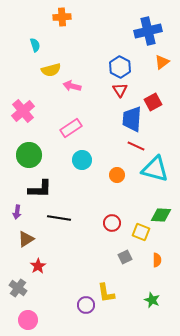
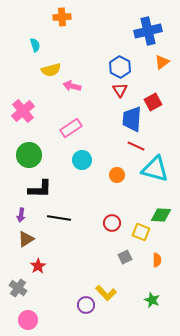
purple arrow: moved 4 px right, 3 px down
yellow L-shape: rotated 35 degrees counterclockwise
